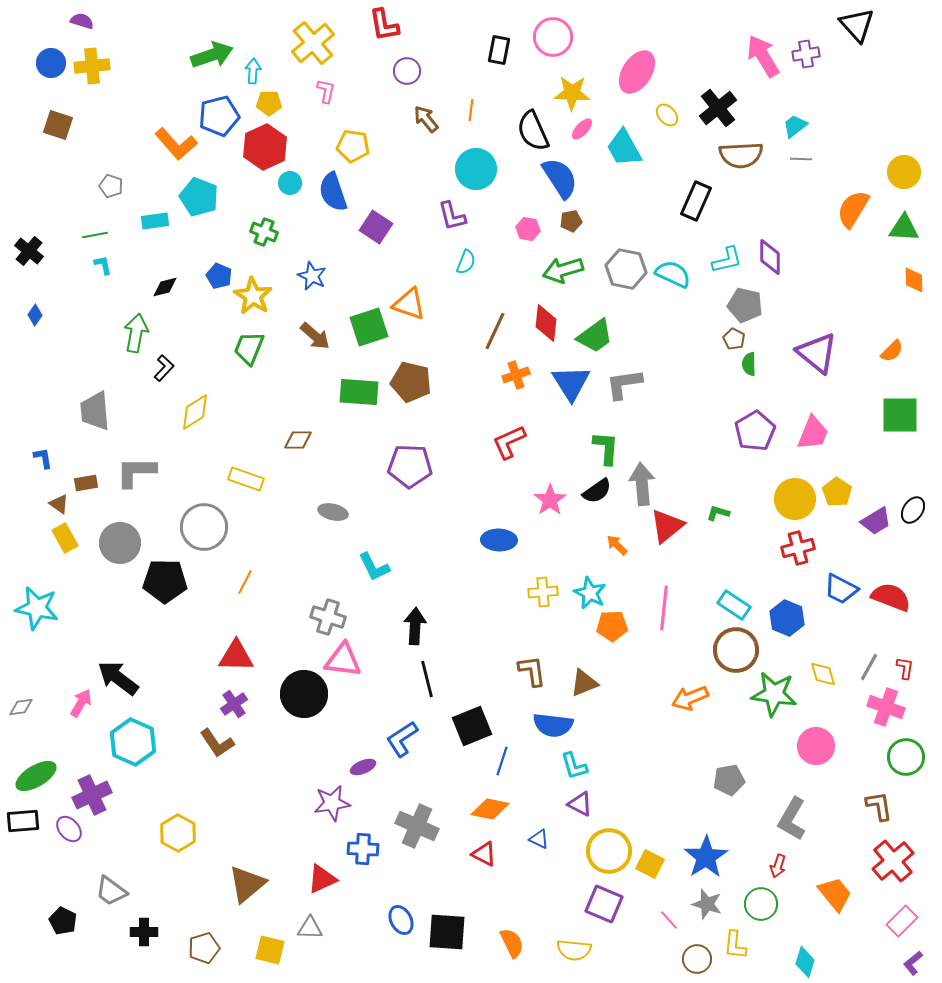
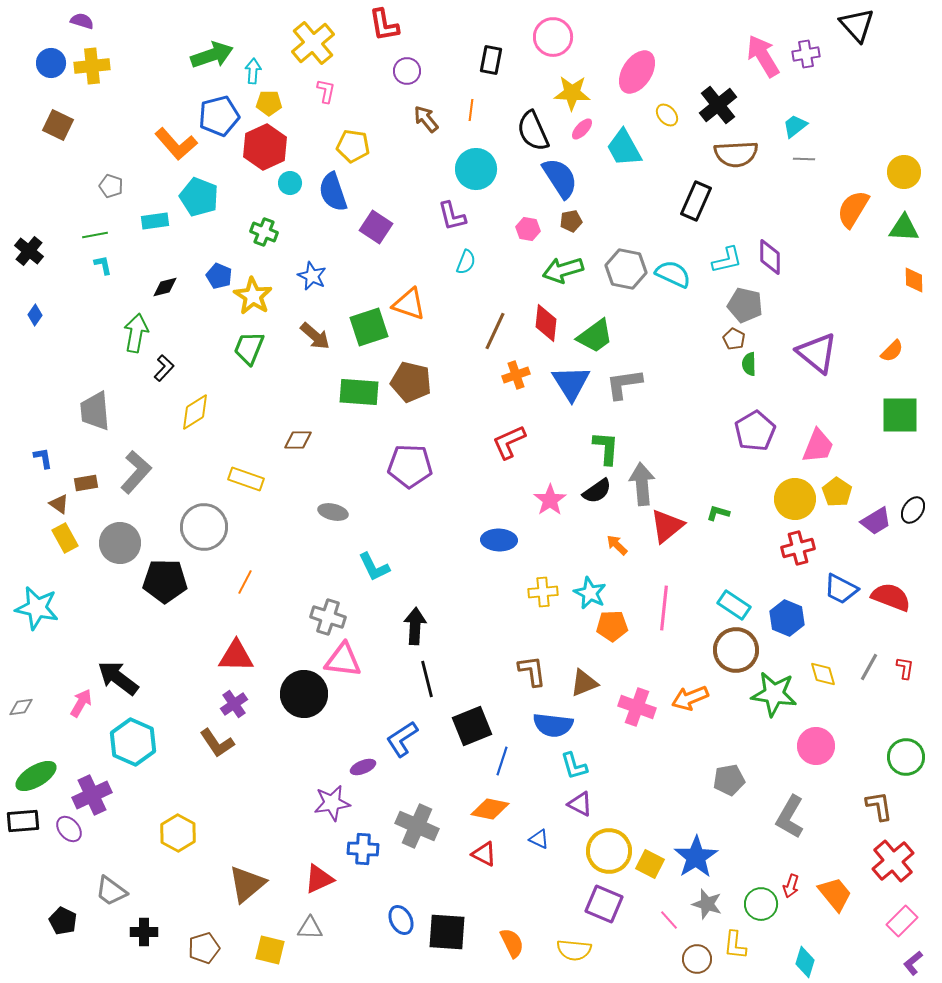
black rectangle at (499, 50): moved 8 px left, 10 px down
black cross at (718, 108): moved 3 px up
brown square at (58, 125): rotated 8 degrees clockwise
brown semicircle at (741, 155): moved 5 px left, 1 px up
gray line at (801, 159): moved 3 px right
pink trapezoid at (813, 433): moved 5 px right, 13 px down
gray L-shape at (136, 472): rotated 132 degrees clockwise
pink cross at (886, 707): moved 249 px left
gray L-shape at (792, 819): moved 2 px left, 2 px up
blue star at (706, 857): moved 10 px left
red arrow at (778, 866): moved 13 px right, 20 px down
red triangle at (322, 879): moved 3 px left
